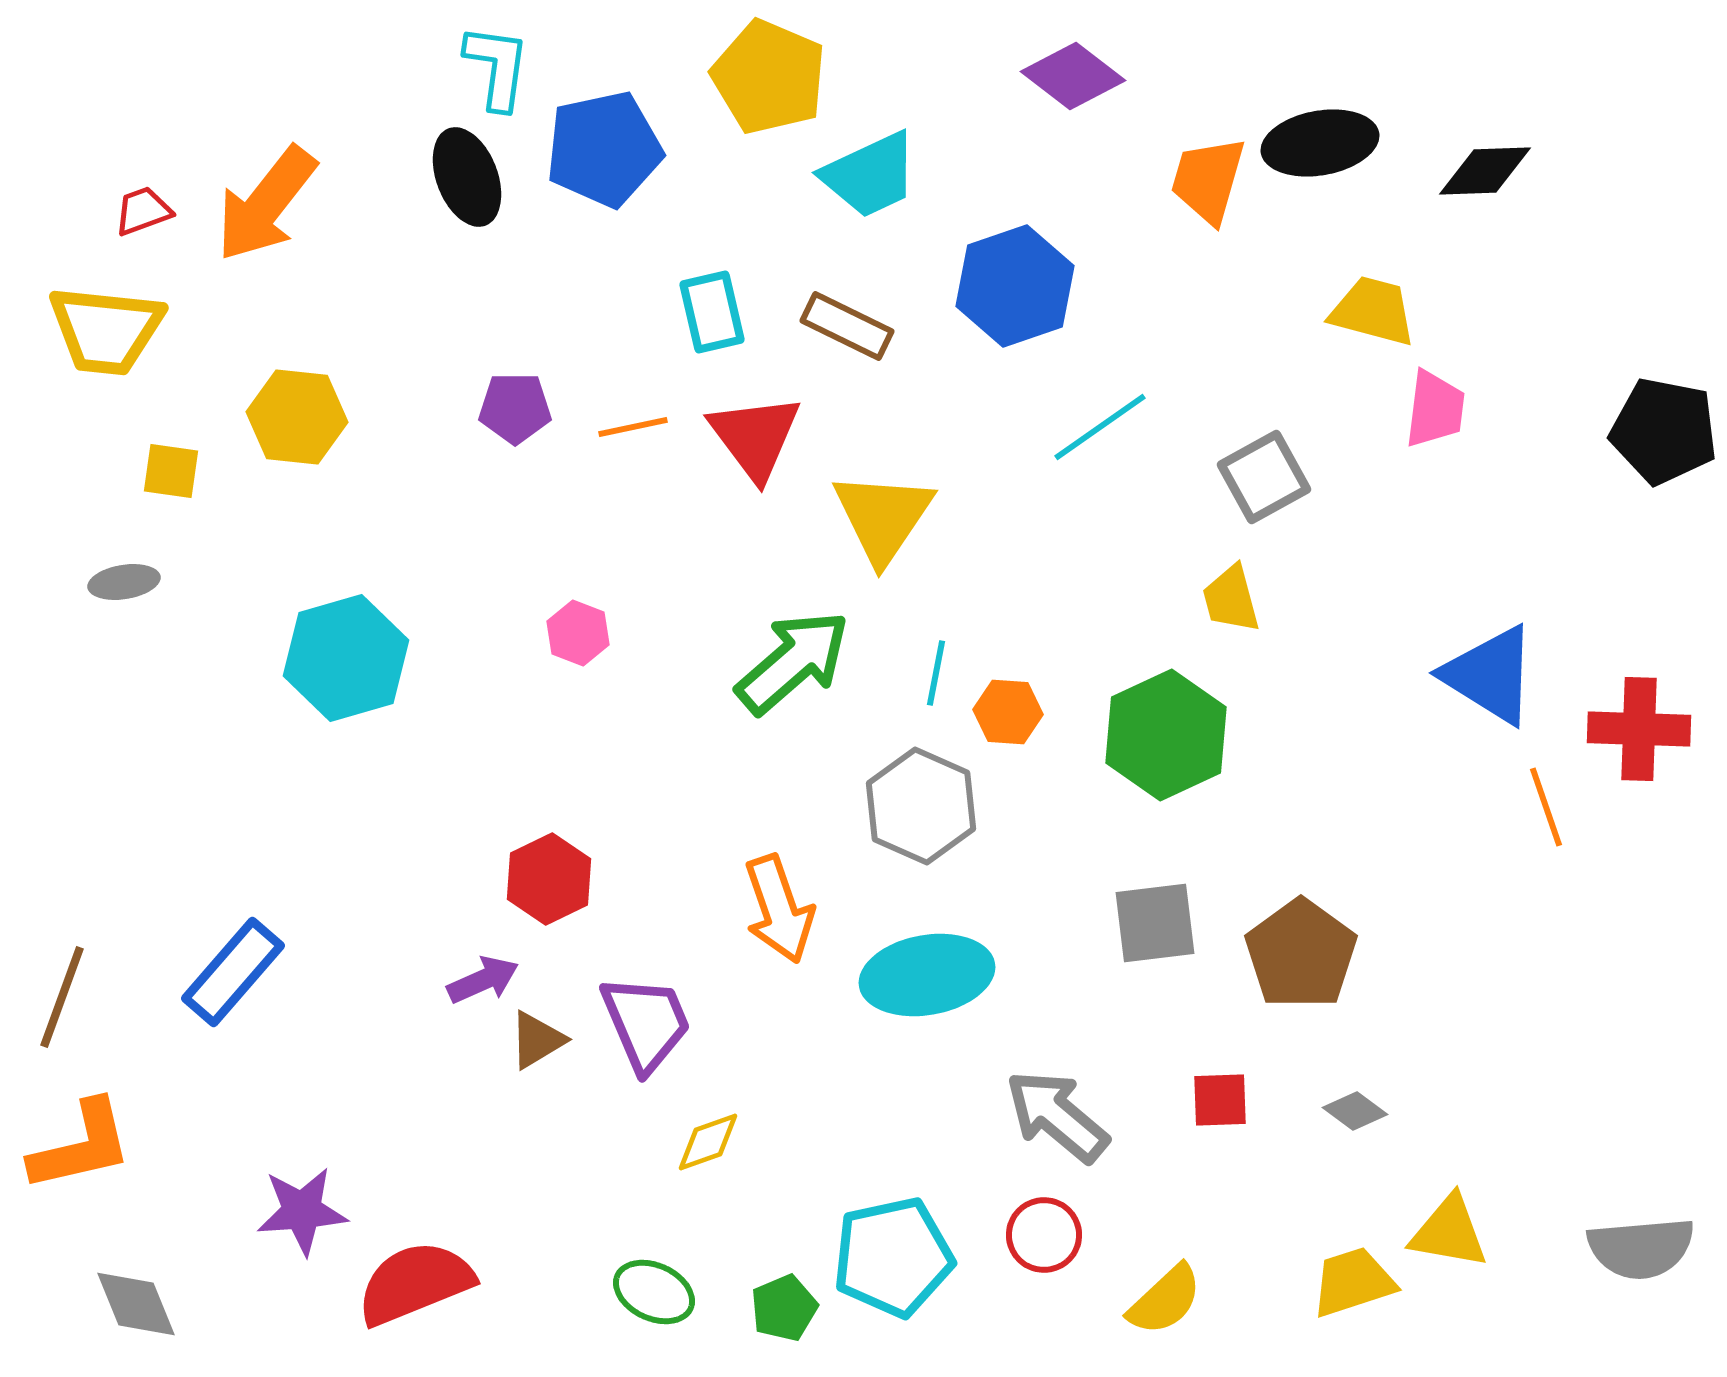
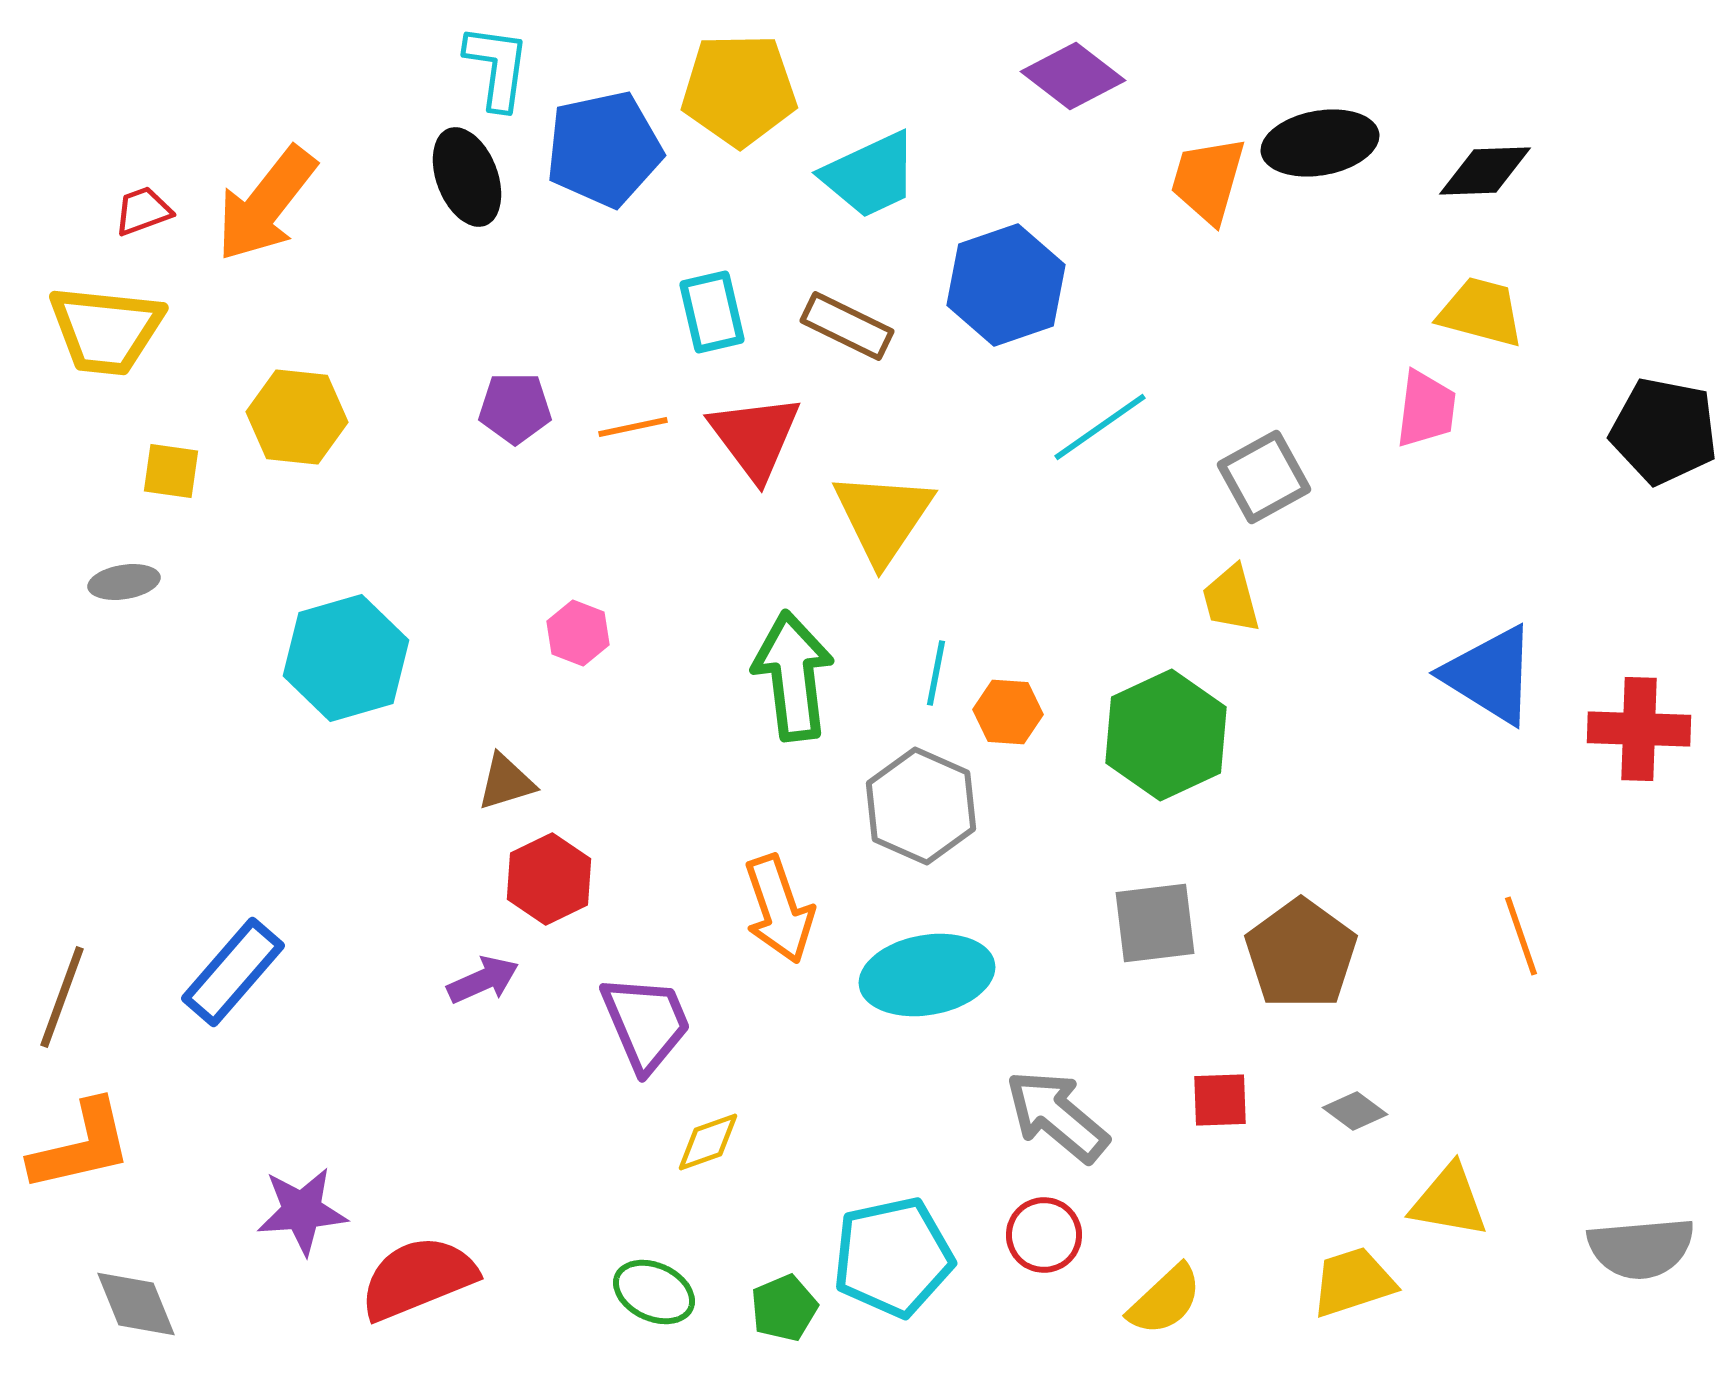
yellow pentagon at (769, 77): moved 30 px left, 13 px down; rotated 24 degrees counterclockwise
blue hexagon at (1015, 286): moved 9 px left, 1 px up
yellow trapezoid at (1373, 311): moved 108 px right, 1 px down
pink trapezoid at (1435, 409): moved 9 px left
green arrow at (793, 662): moved 14 px down; rotated 56 degrees counterclockwise
orange line at (1546, 807): moved 25 px left, 129 px down
brown triangle at (537, 1040): moved 31 px left, 258 px up; rotated 14 degrees clockwise
yellow triangle at (1449, 1232): moved 31 px up
red semicircle at (415, 1283): moved 3 px right, 5 px up
